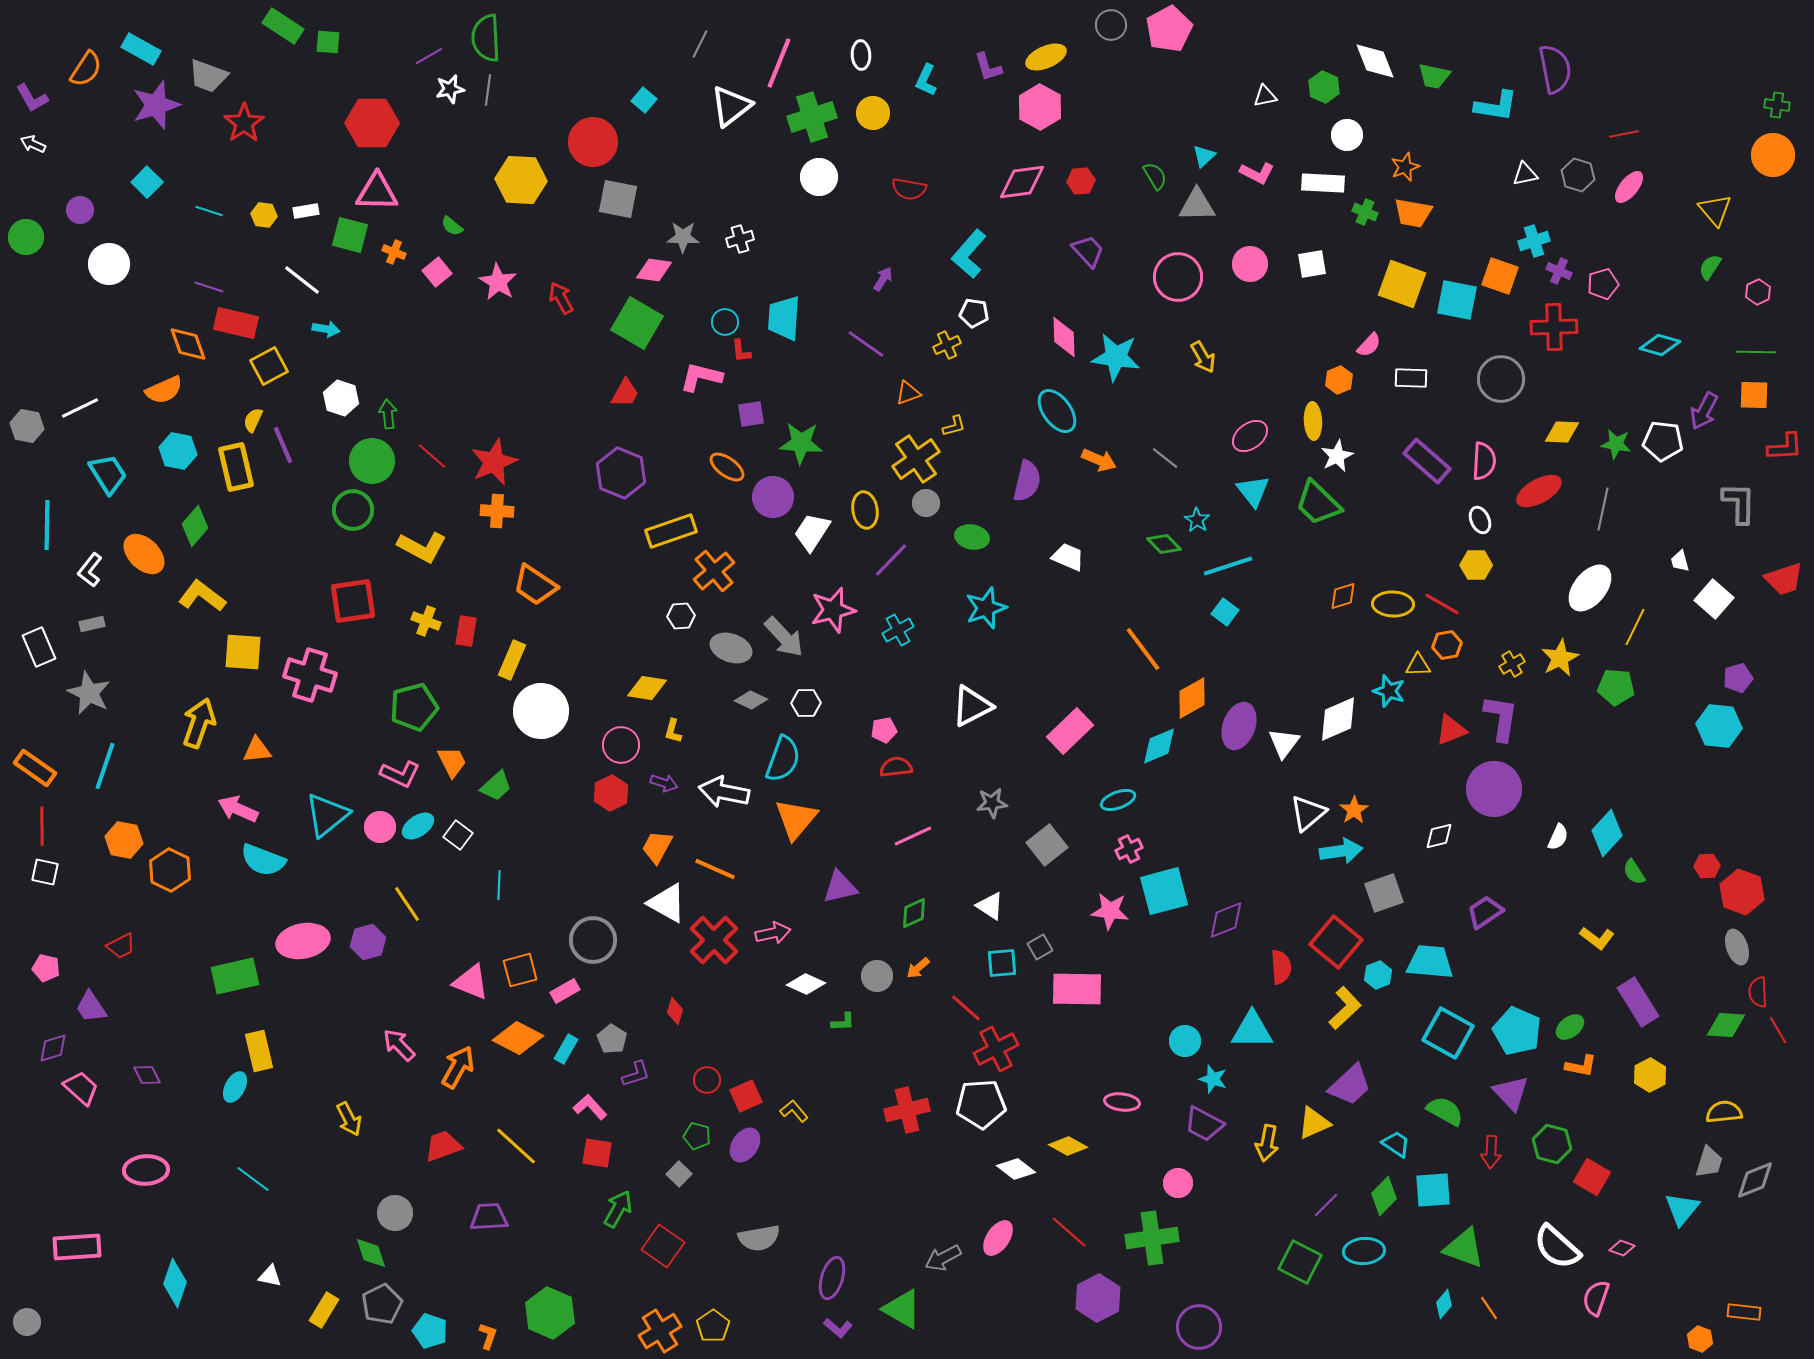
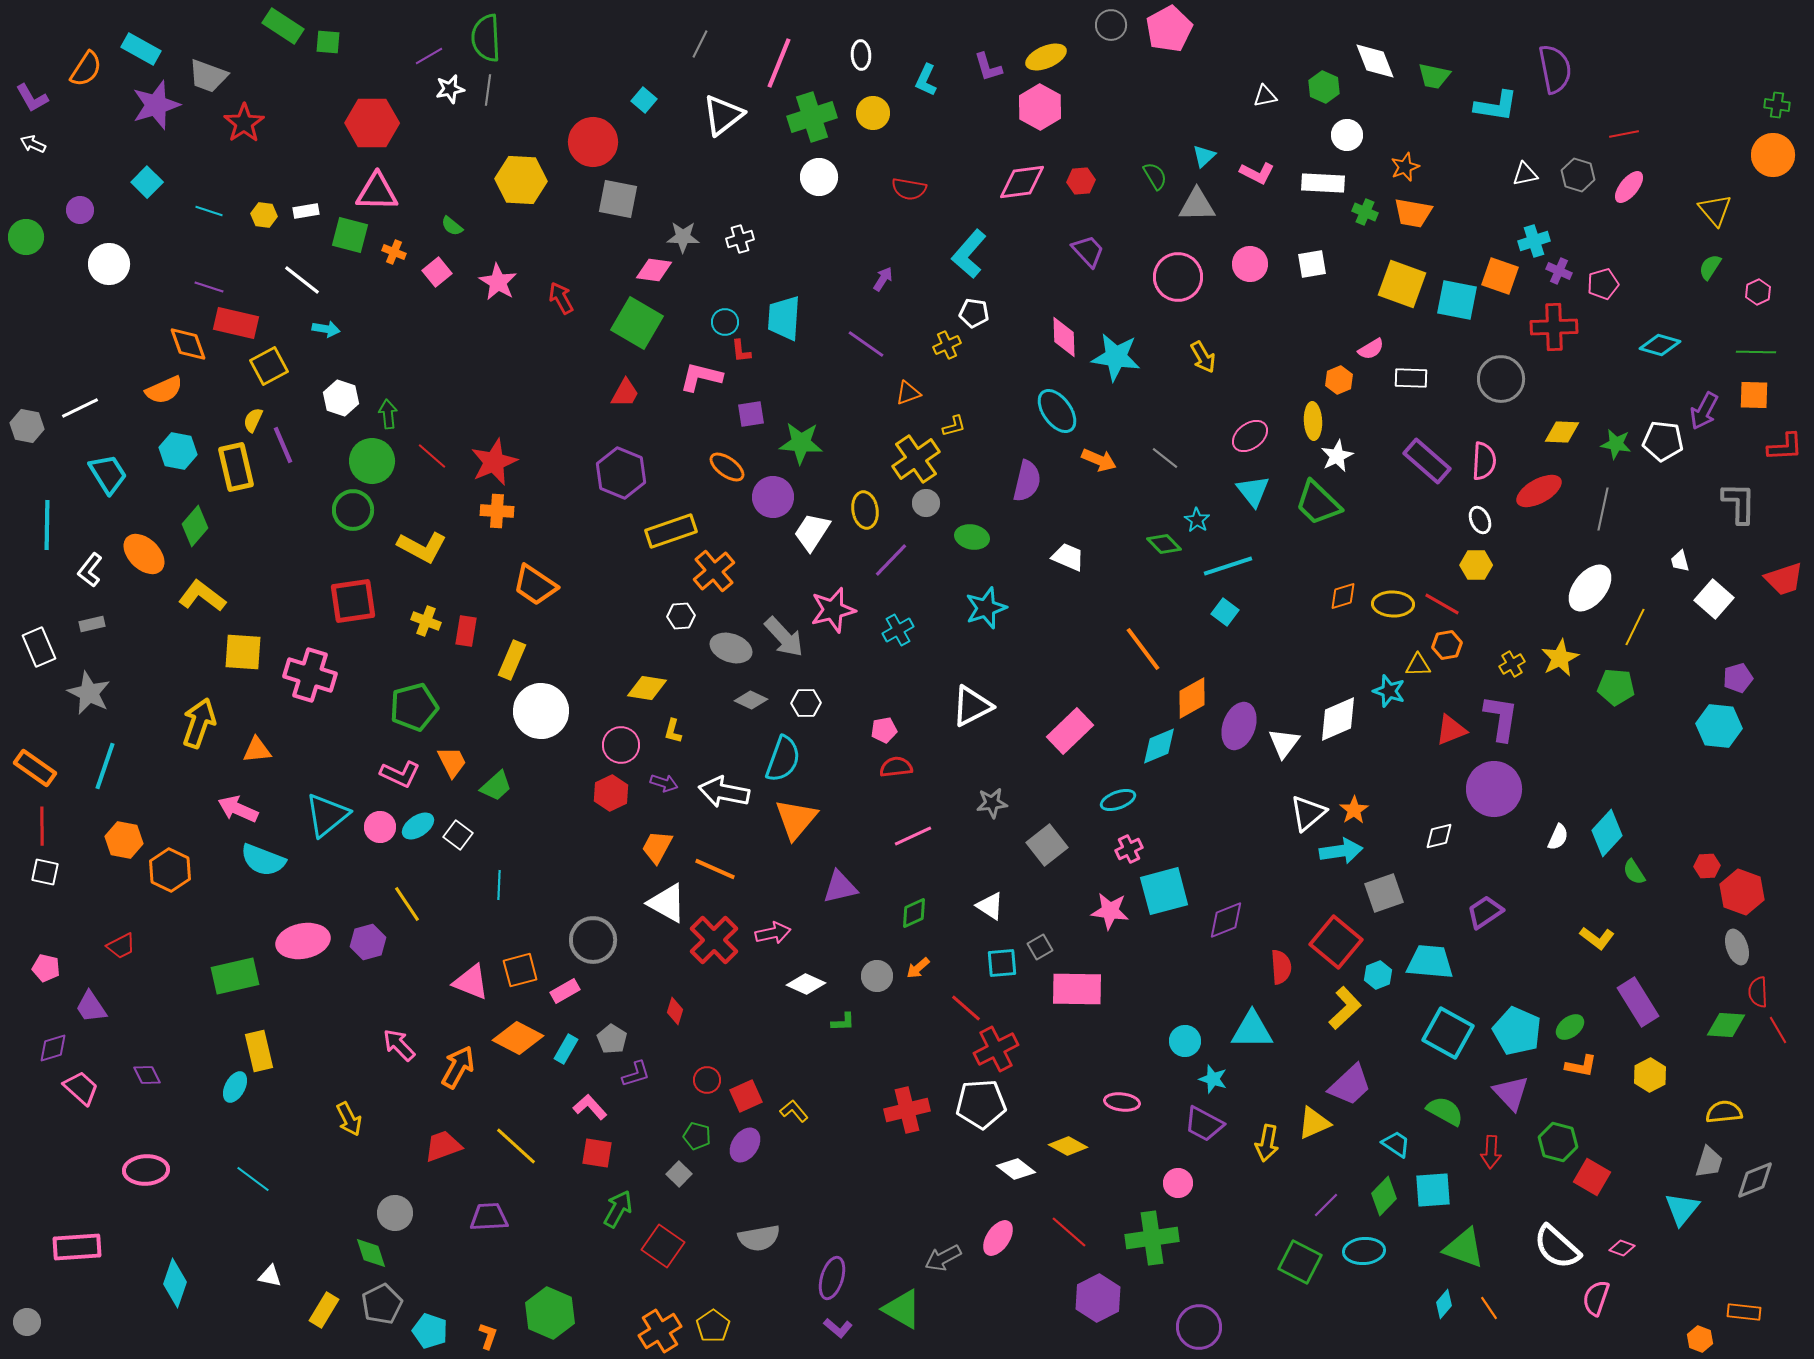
white triangle at (731, 106): moved 8 px left, 9 px down
pink semicircle at (1369, 345): moved 2 px right, 4 px down; rotated 16 degrees clockwise
green hexagon at (1552, 1144): moved 6 px right, 2 px up
